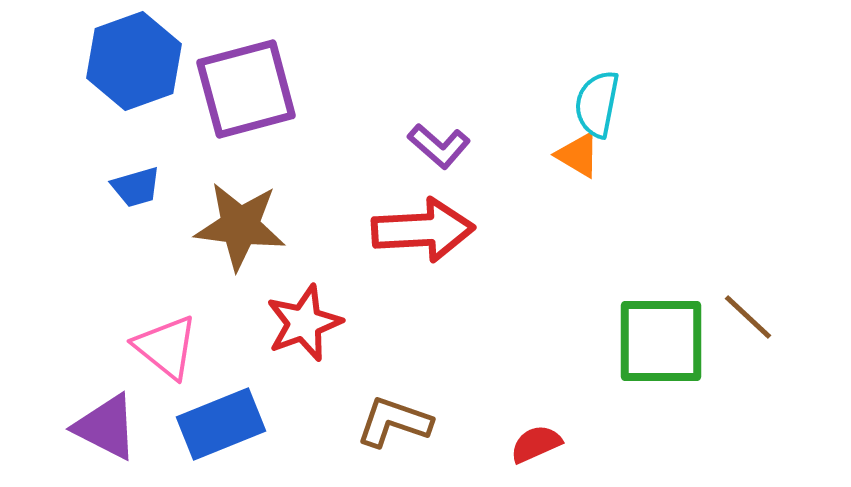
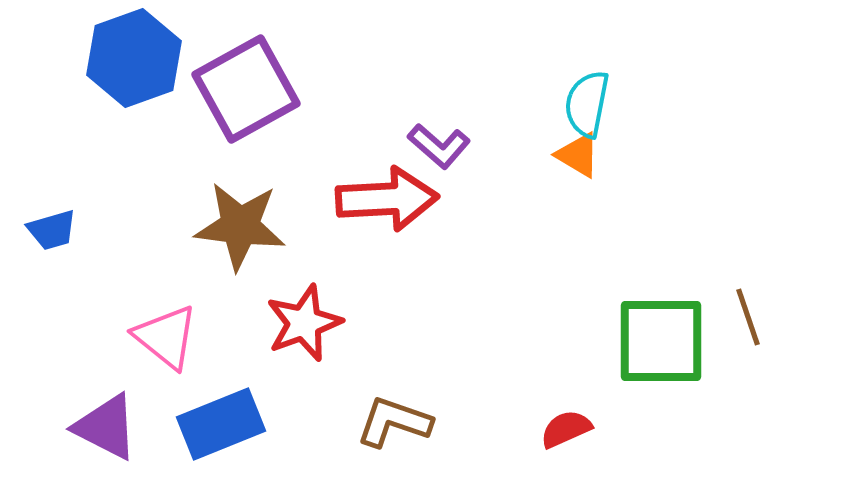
blue hexagon: moved 3 px up
purple square: rotated 14 degrees counterclockwise
cyan semicircle: moved 10 px left
blue trapezoid: moved 84 px left, 43 px down
red arrow: moved 36 px left, 31 px up
brown line: rotated 28 degrees clockwise
pink triangle: moved 10 px up
red semicircle: moved 30 px right, 15 px up
